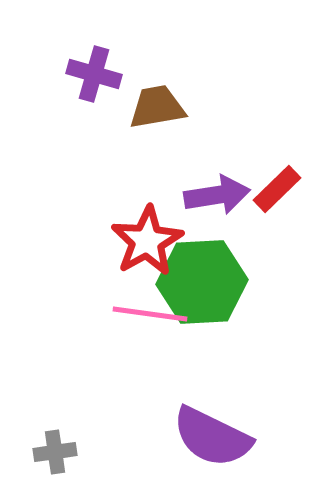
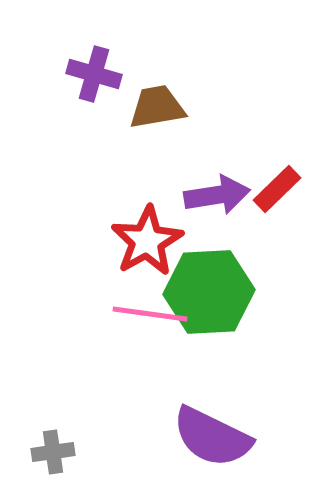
green hexagon: moved 7 px right, 10 px down
gray cross: moved 2 px left
